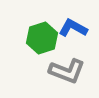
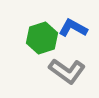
gray L-shape: rotated 15 degrees clockwise
